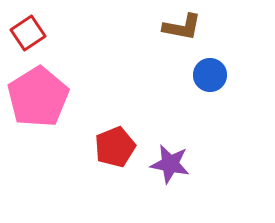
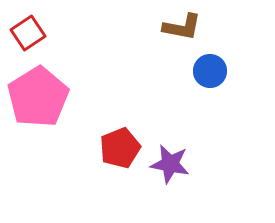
blue circle: moved 4 px up
red pentagon: moved 5 px right, 1 px down
